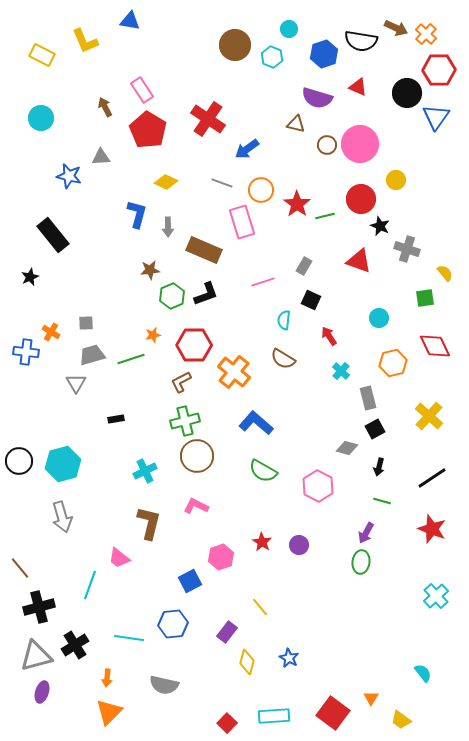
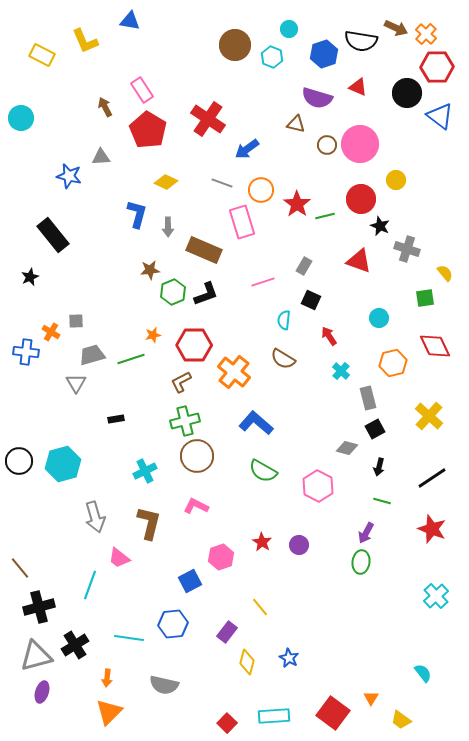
red hexagon at (439, 70): moved 2 px left, 3 px up
blue triangle at (436, 117): moved 4 px right, 1 px up; rotated 28 degrees counterclockwise
cyan circle at (41, 118): moved 20 px left
green hexagon at (172, 296): moved 1 px right, 4 px up
gray square at (86, 323): moved 10 px left, 2 px up
gray arrow at (62, 517): moved 33 px right
